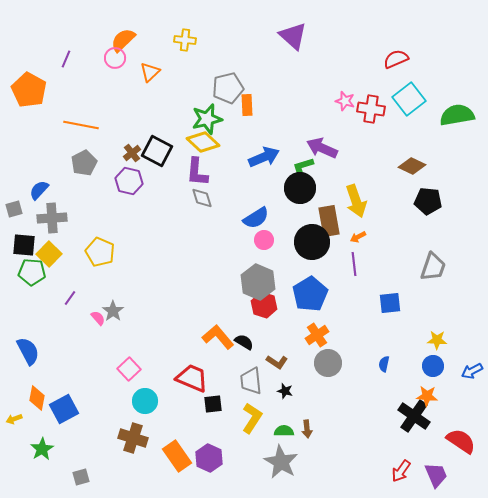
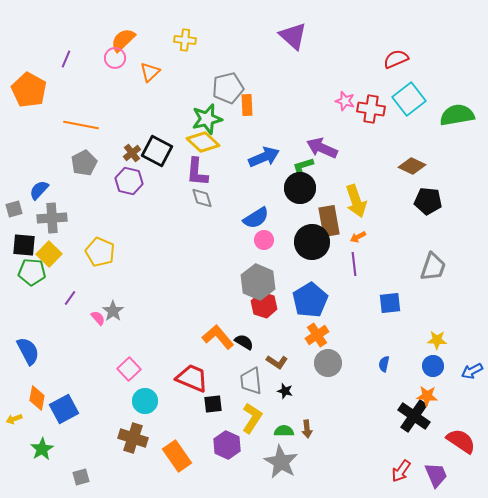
blue pentagon at (310, 294): moved 6 px down
purple hexagon at (209, 458): moved 18 px right, 13 px up
